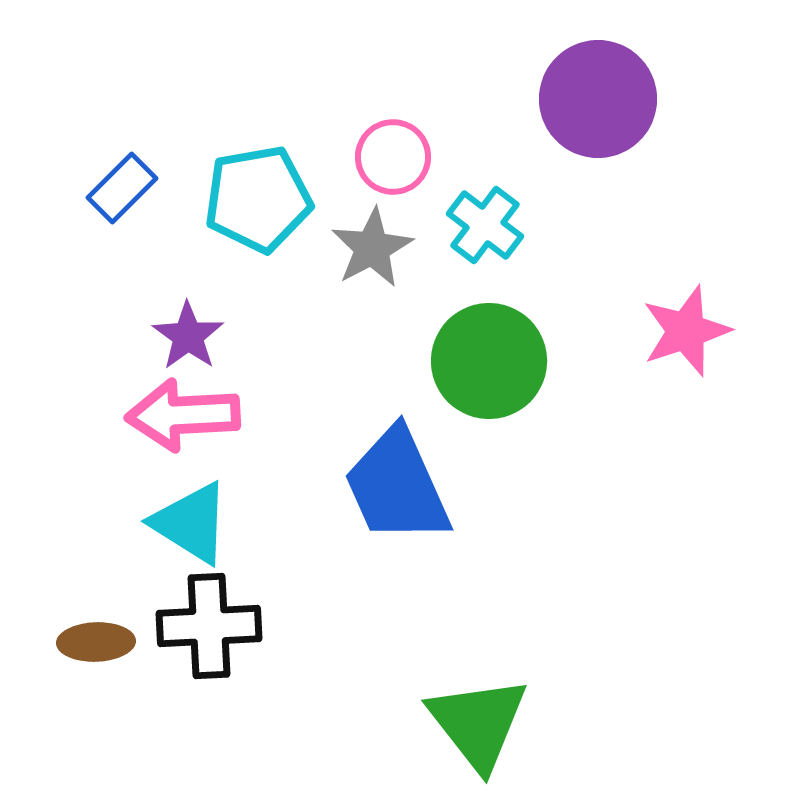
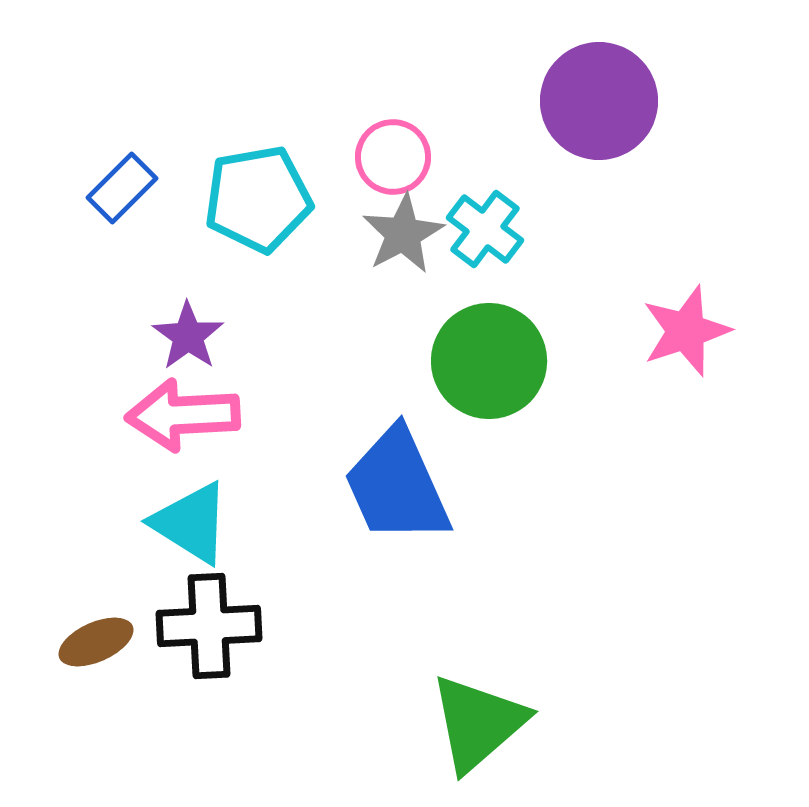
purple circle: moved 1 px right, 2 px down
cyan cross: moved 4 px down
gray star: moved 31 px right, 14 px up
brown ellipse: rotated 22 degrees counterclockwise
green triangle: rotated 27 degrees clockwise
